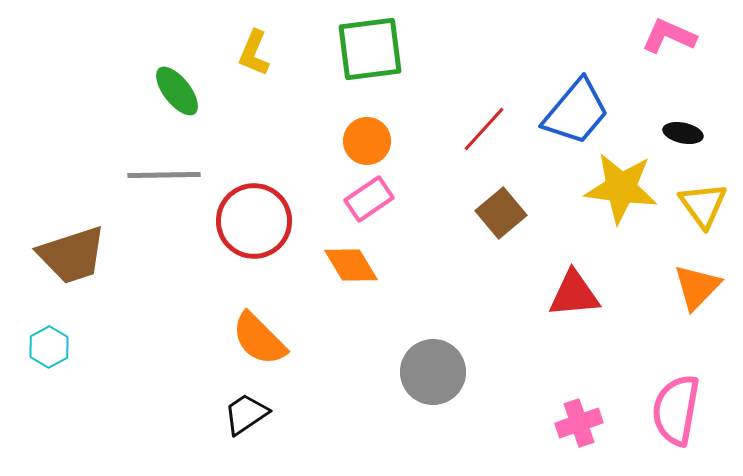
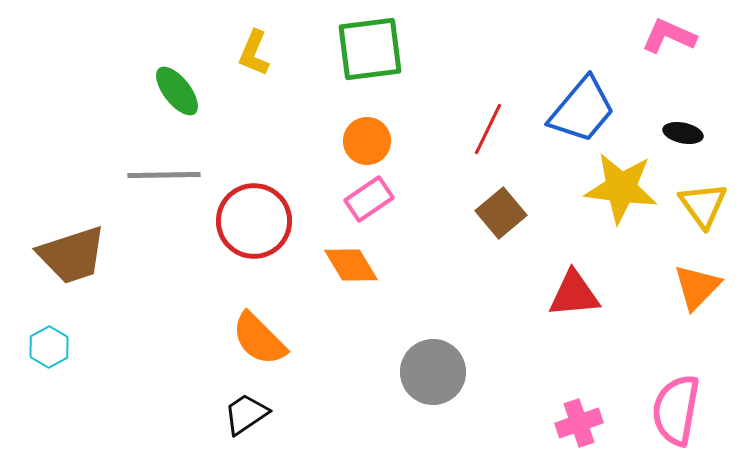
blue trapezoid: moved 6 px right, 2 px up
red line: moved 4 px right; rotated 16 degrees counterclockwise
